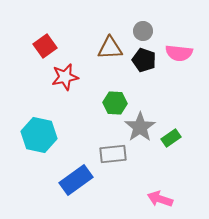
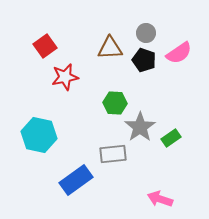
gray circle: moved 3 px right, 2 px down
pink semicircle: rotated 40 degrees counterclockwise
